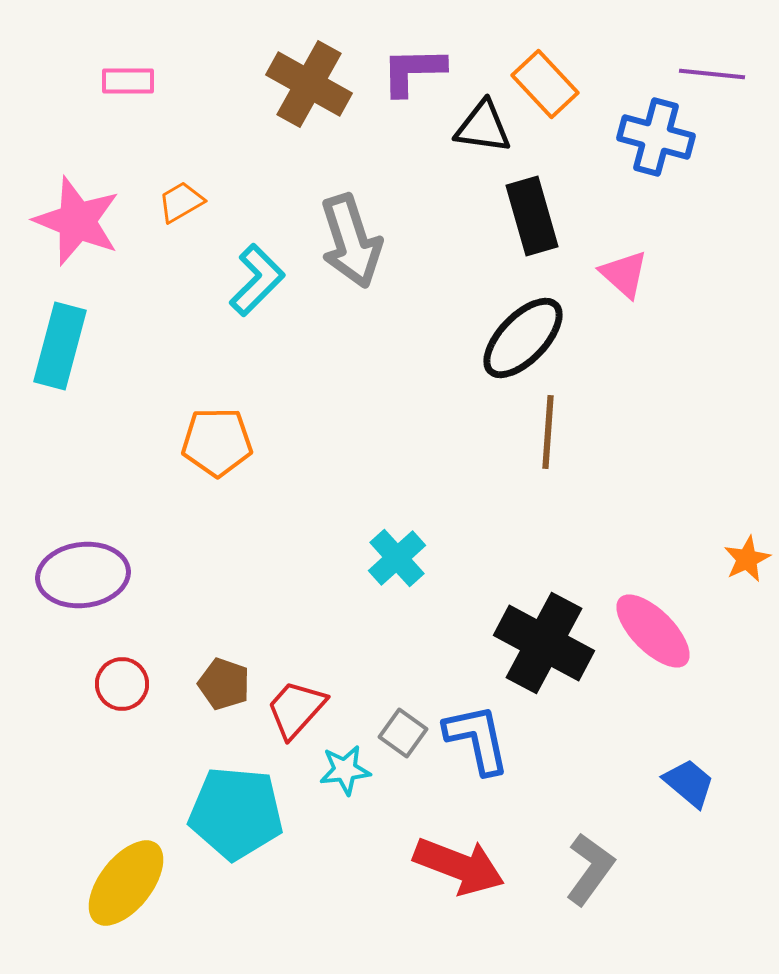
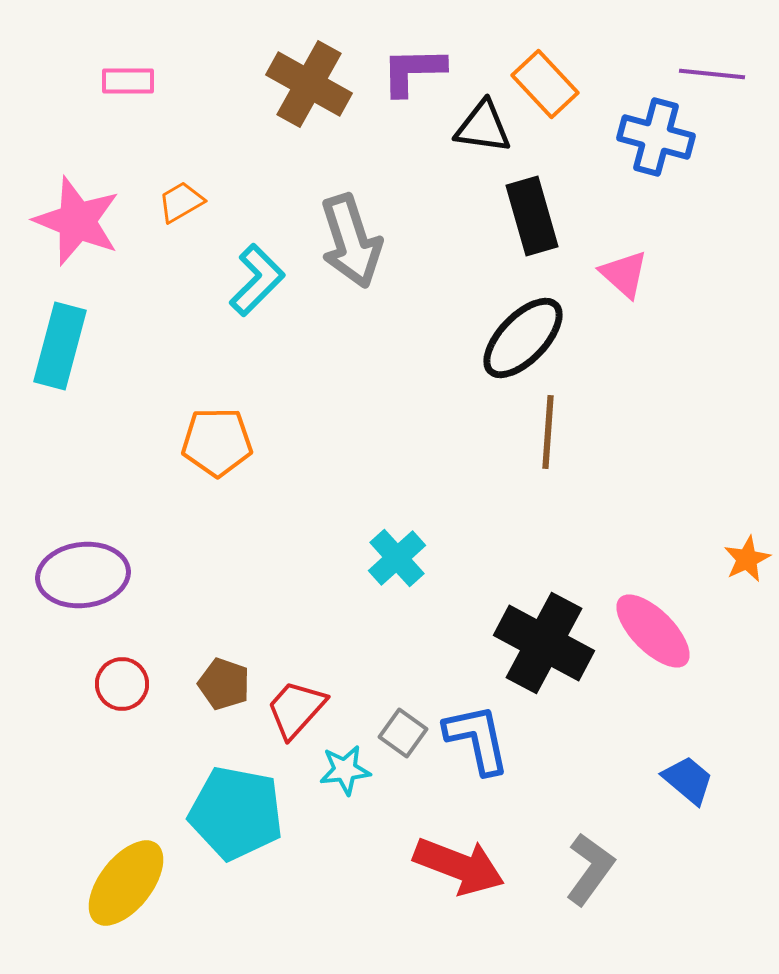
blue trapezoid: moved 1 px left, 3 px up
cyan pentagon: rotated 6 degrees clockwise
